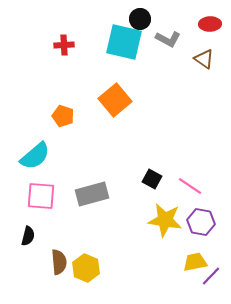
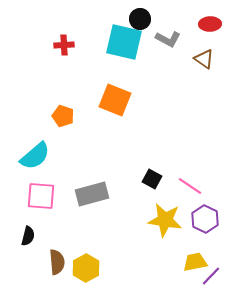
orange square: rotated 28 degrees counterclockwise
purple hexagon: moved 4 px right, 3 px up; rotated 16 degrees clockwise
brown semicircle: moved 2 px left
yellow hexagon: rotated 8 degrees clockwise
